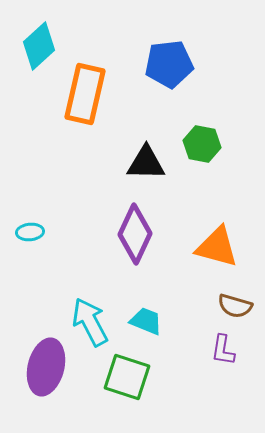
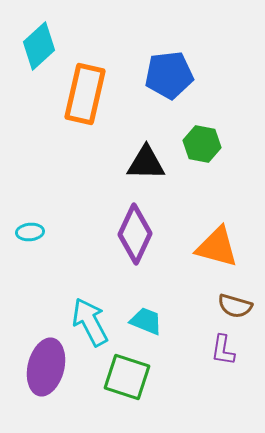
blue pentagon: moved 11 px down
